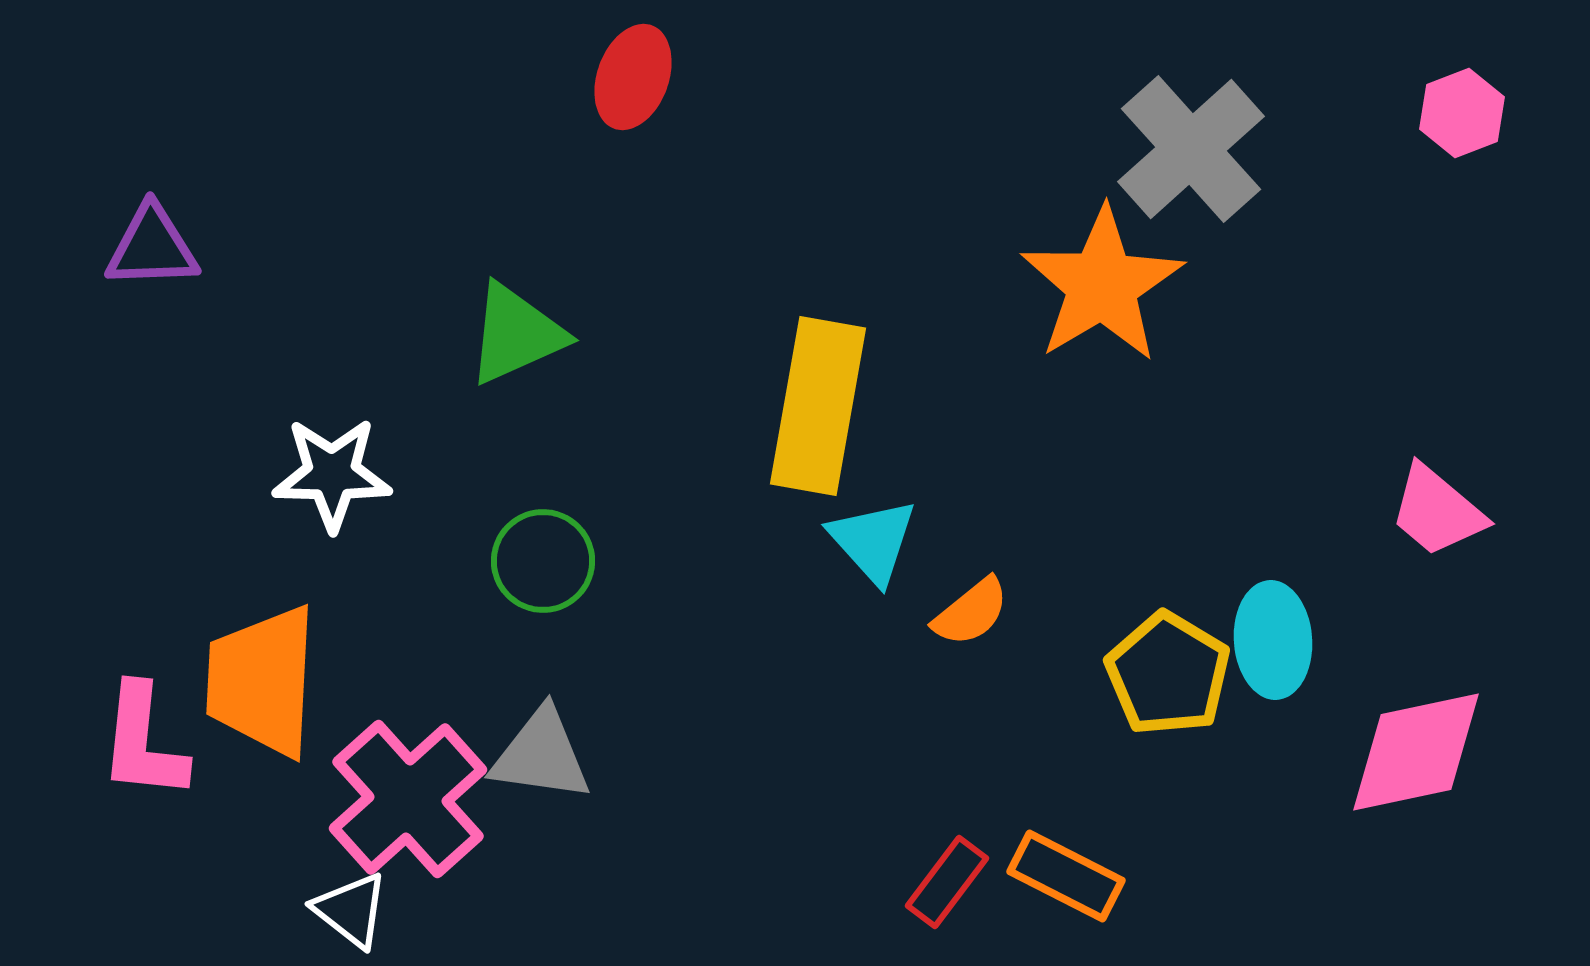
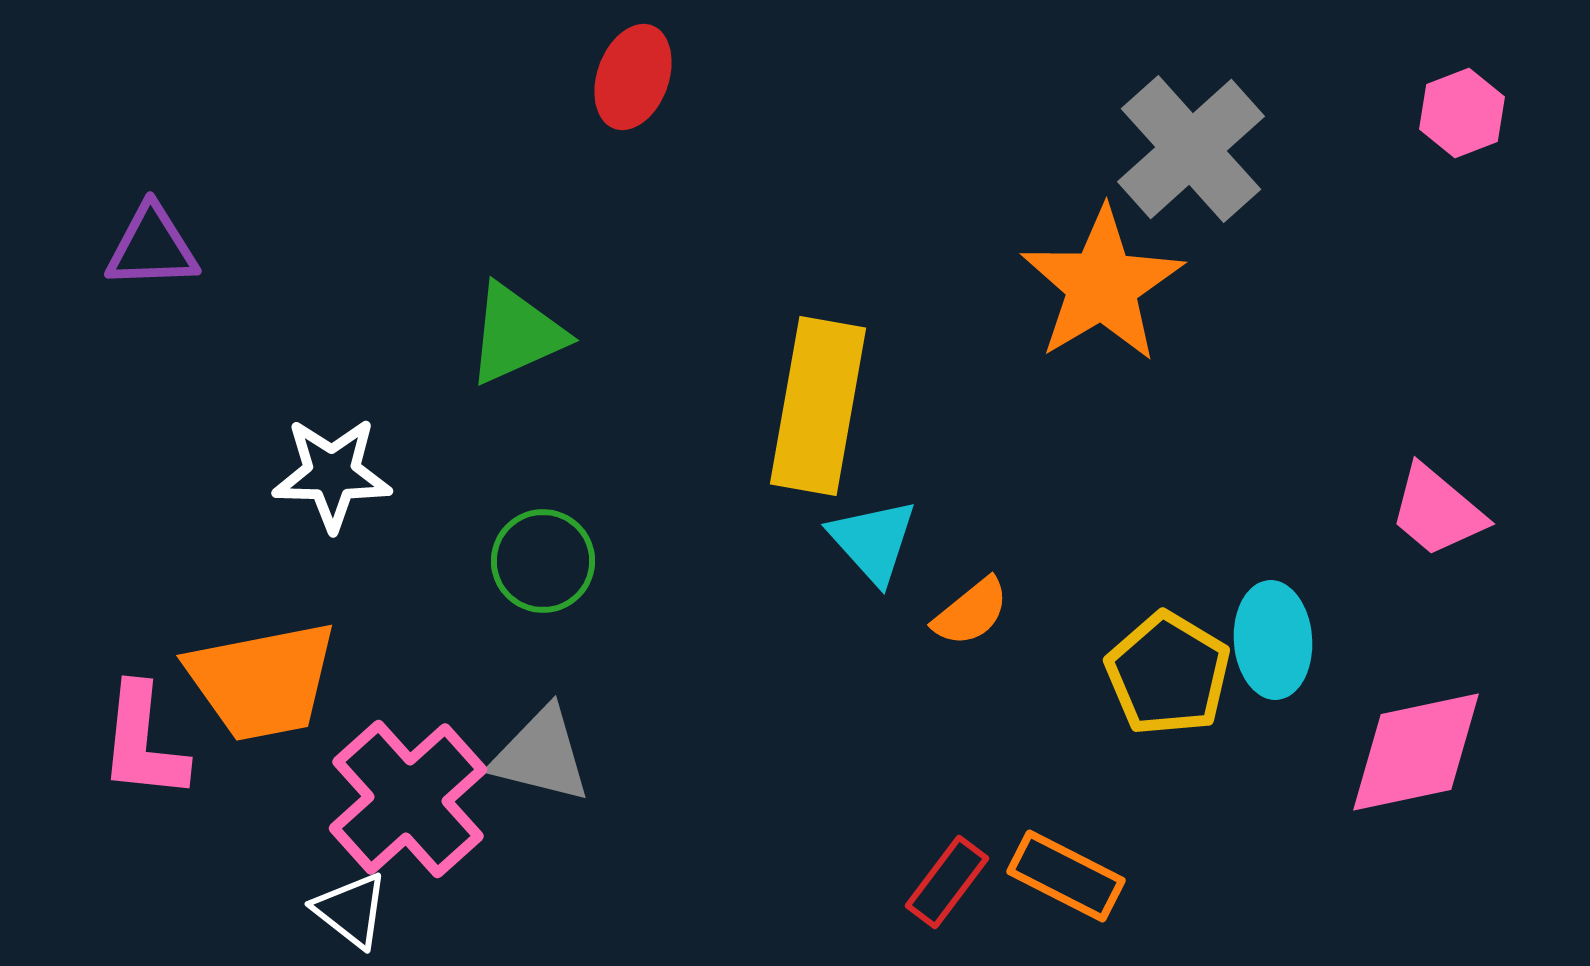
orange trapezoid: rotated 104 degrees counterclockwise
gray triangle: rotated 6 degrees clockwise
